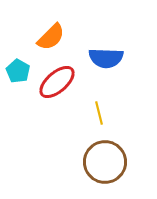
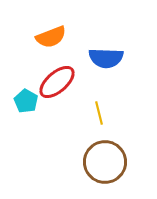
orange semicircle: rotated 24 degrees clockwise
cyan pentagon: moved 8 px right, 30 px down
